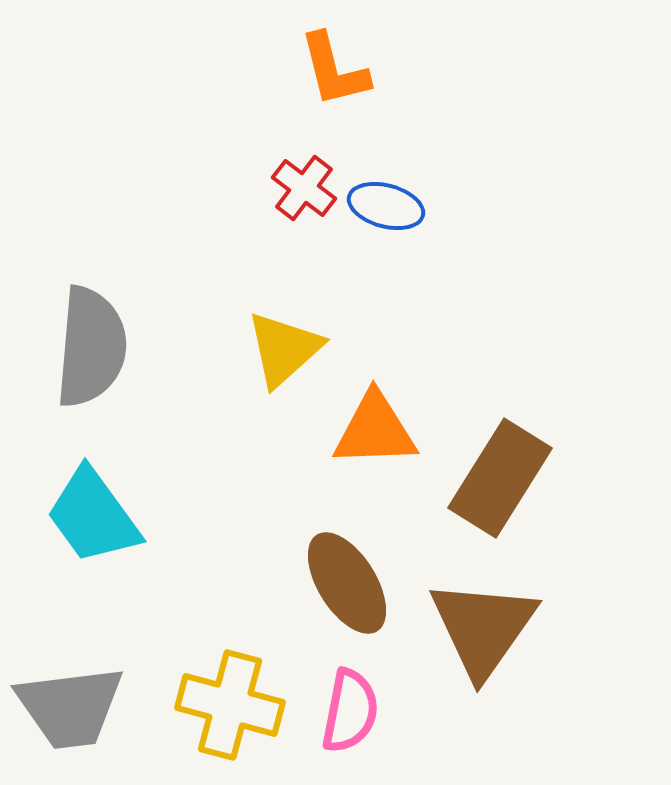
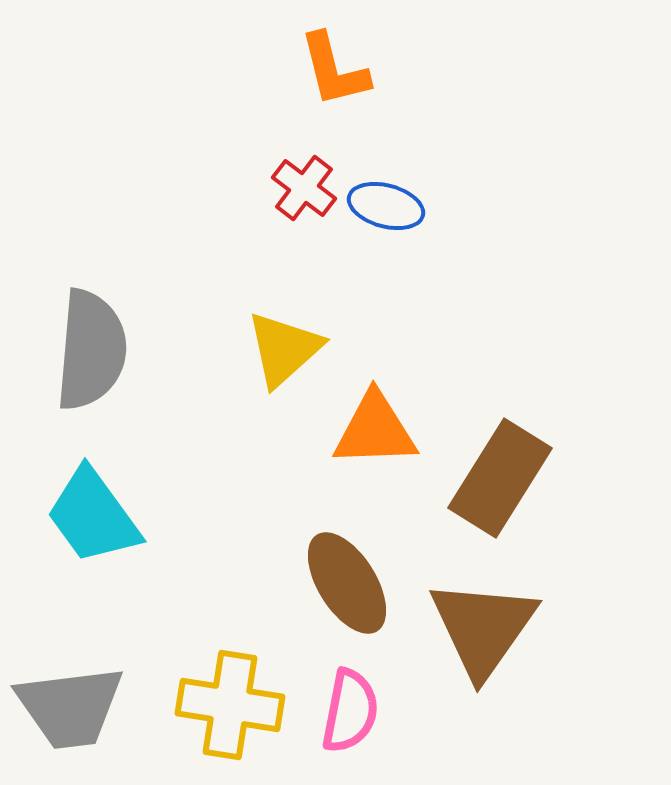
gray semicircle: moved 3 px down
yellow cross: rotated 6 degrees counterclockwise
